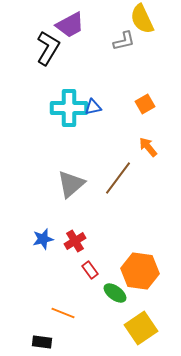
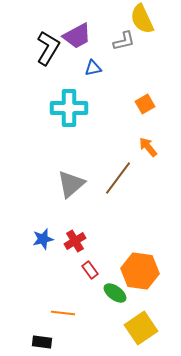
purple trapezoid: moved 7 px right, 11 px down
blue triangle: moved 39 px up
orange line: rotated 15 degrees counterclockwise
